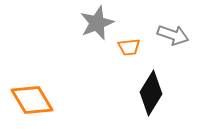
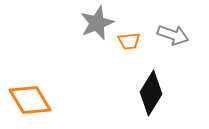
orange trapezoid: moved 6 px up
orange diamond: moved 2 px left
